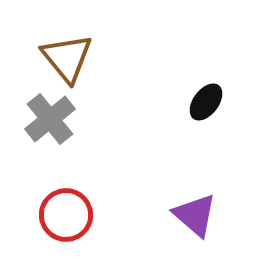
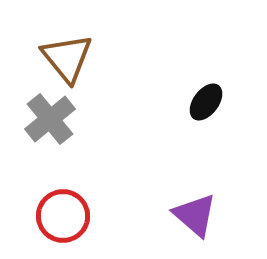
red circle: moved 3 px left, 1 px down
